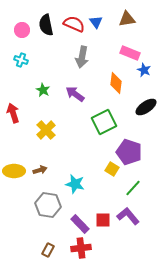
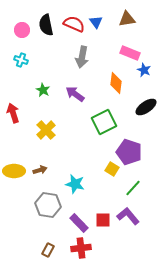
purple rectangle: moved 1 px left, 1 px up
